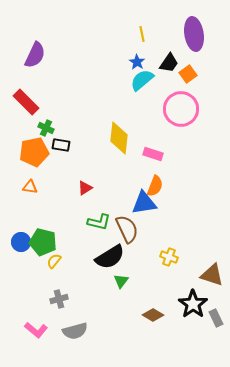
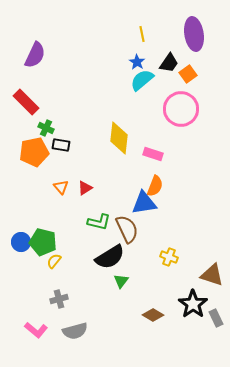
orange triangle: moved 31 px right; rotated 42 degrees clockwise
